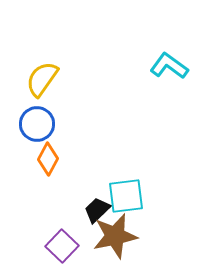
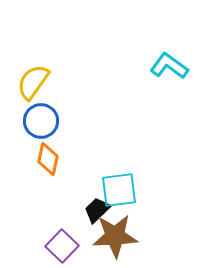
yellow semicircle: moved 9 px left, 3 px down
blue circle: moved 4 px right, 3 px up
orange diamond: rotated 16 degrees counterclockwise
cyan square: moved 7 px left, 6 px up
brown star: rotated 9 degrees clockwise
